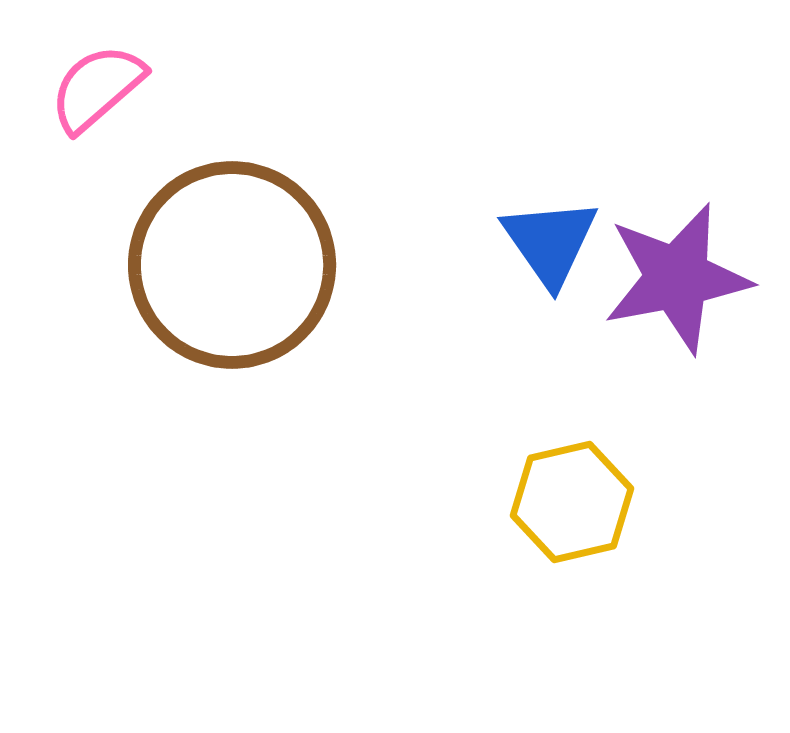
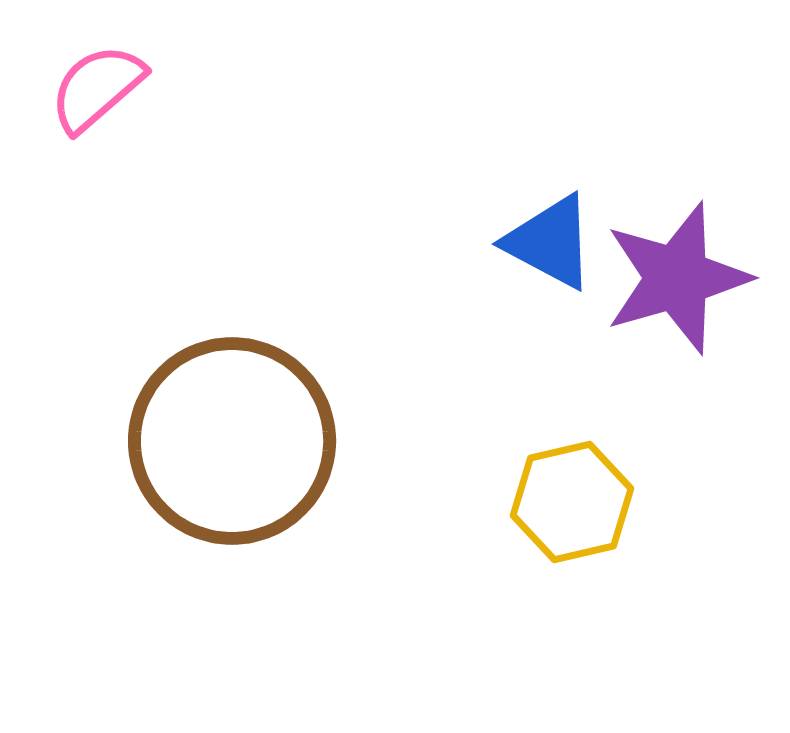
blue triangle: rotated 27 degrees counterclockwise
brown circle: moved 176 px down
purple star: rotated 5 degrees counterclockwise
